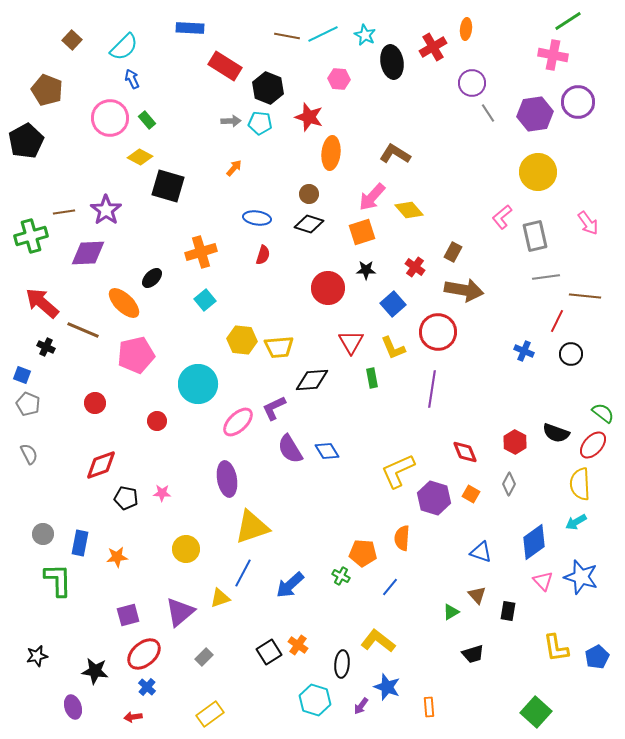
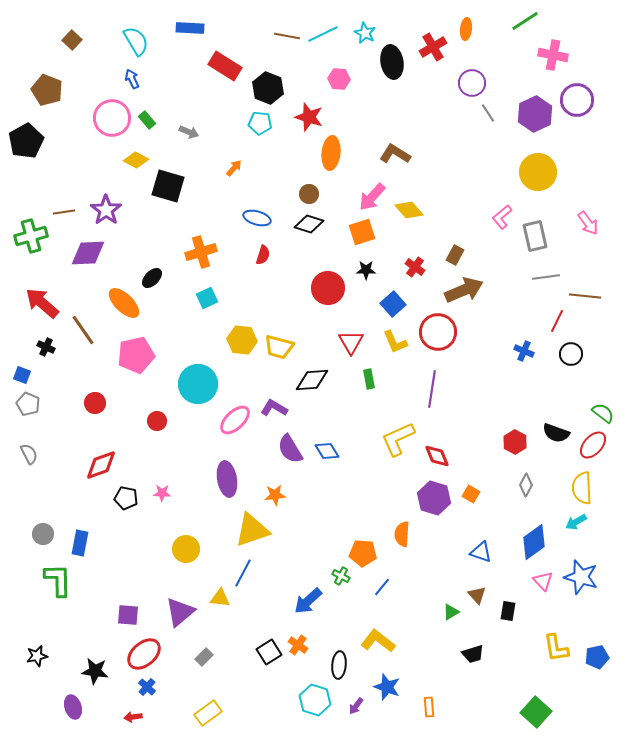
green line at (568, 21): moved 43 px left
cyan star at (365, 35): moved 2 px up
cyan semicircle at (124, 47): moved 12 px right, 6 px up; rotated 76 degrees counterclockwise
purple circle at (578, 102): moved 1 px left, 2 px up
purple hexagon at (535, 114): rotated 16 degrees counterclockwise
pink circle at (110, 118): moved 2 px right
gray arrow at (231, 121): moved 42 px left, 11 px down; rotated 24 degrees clockwise
yellow diamond at (140, 157): moved 4 px left, 3 px down
blue ellipse at (257, 218): rotated 8 degrees clockwise
brown rectangle at (453, 252): moved 2 px right, 3 px down
brown arrow at (464, 290): rotated 33 degrees counterclockwise
cyan square at (205, 300): moved 2 px right, 2 px up; rotated 15 degrees clockwise
brown line at (83, 330): rotated 32 degrees clockwise
yellow trapezoid at (279, 347): rotated 20 degrees clockwise
yellow L-shape at (393, 348): moved 2 px right, 6 px up
green rectangle at (372, 378): moved 3 px left, 1 px down
purple L-shape at (274, 408): rotated 56 degrees clockwise
pink ellipse at (238, 422): moved 3 px left, 2 px up
red diamond at (465, 452): moved 28 px left, 4 px down
yellow L-shape at (398, 471): moved 32 px up
gray diamond at (509, 484): moved 17 px right, 1 px down
yellow semicircle at (580, 484): moved 2 px right, 4 px down
yellow triangle at (252, 527): moved 3 px down
orange semicircle at (402, 538): moved 4 px up
orange star at (117, 557): moved 158 px right, 62 px up
blue arrow at (290, 585): moved 18 px right, 16 px down
blue line at (390, 587): moved 8 px left
yellow triangle at (220, 598): rotated 25 degrees clockwise
purple square at (128, 615): rotated 20 degrees clockwise
blue pentagon at (597, 657): rotated 15 degrees clockwise
black ellipse at (342, 664): moved 3 px left, 1 px down
purple arrow at (361, 706): moved 5 px left
yellow rectangle at (210, 714): moved 2 px left, 1 px up
